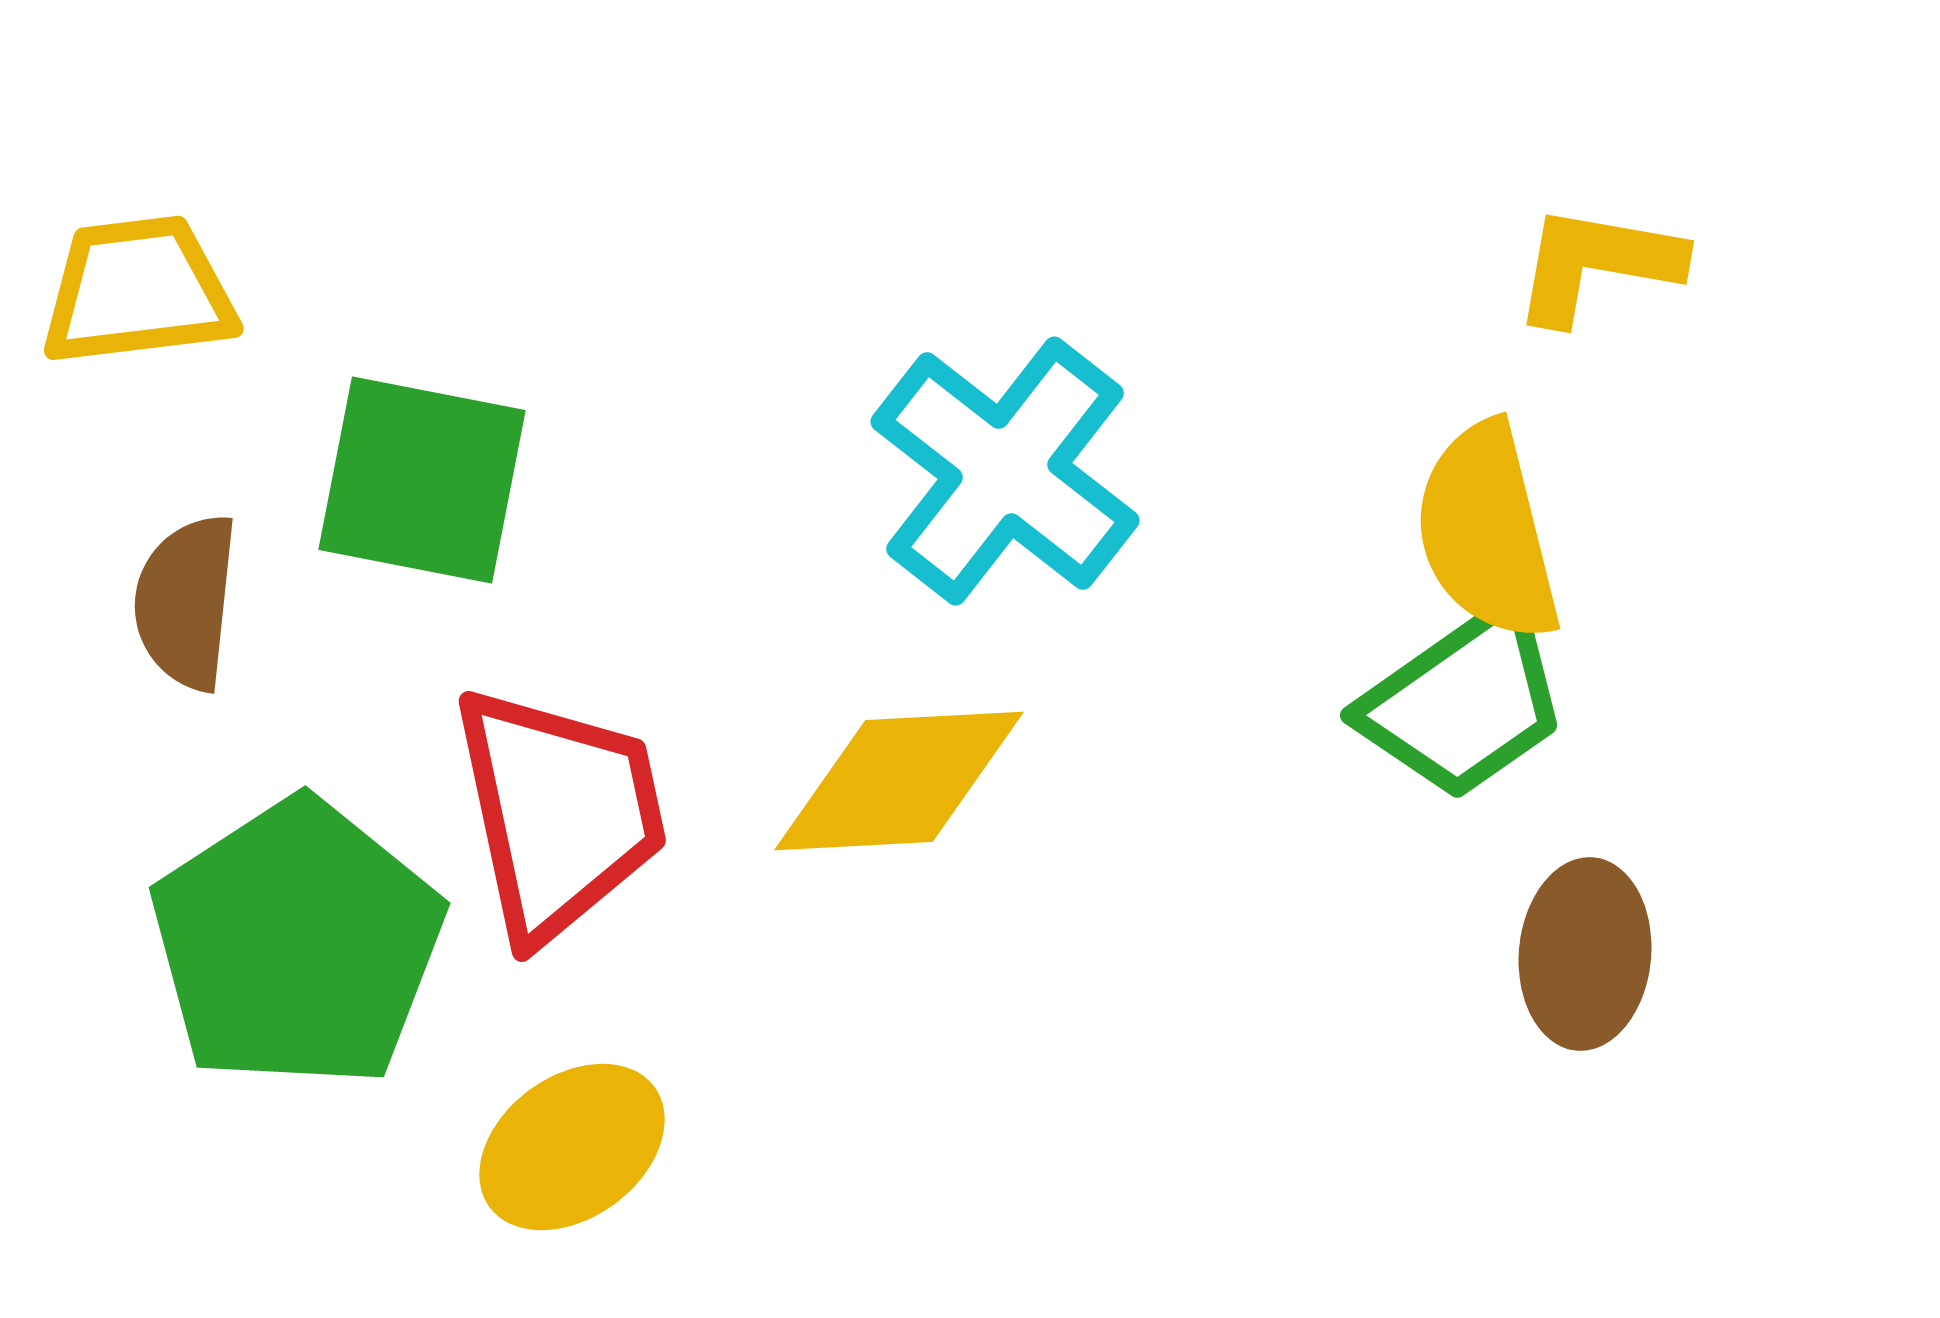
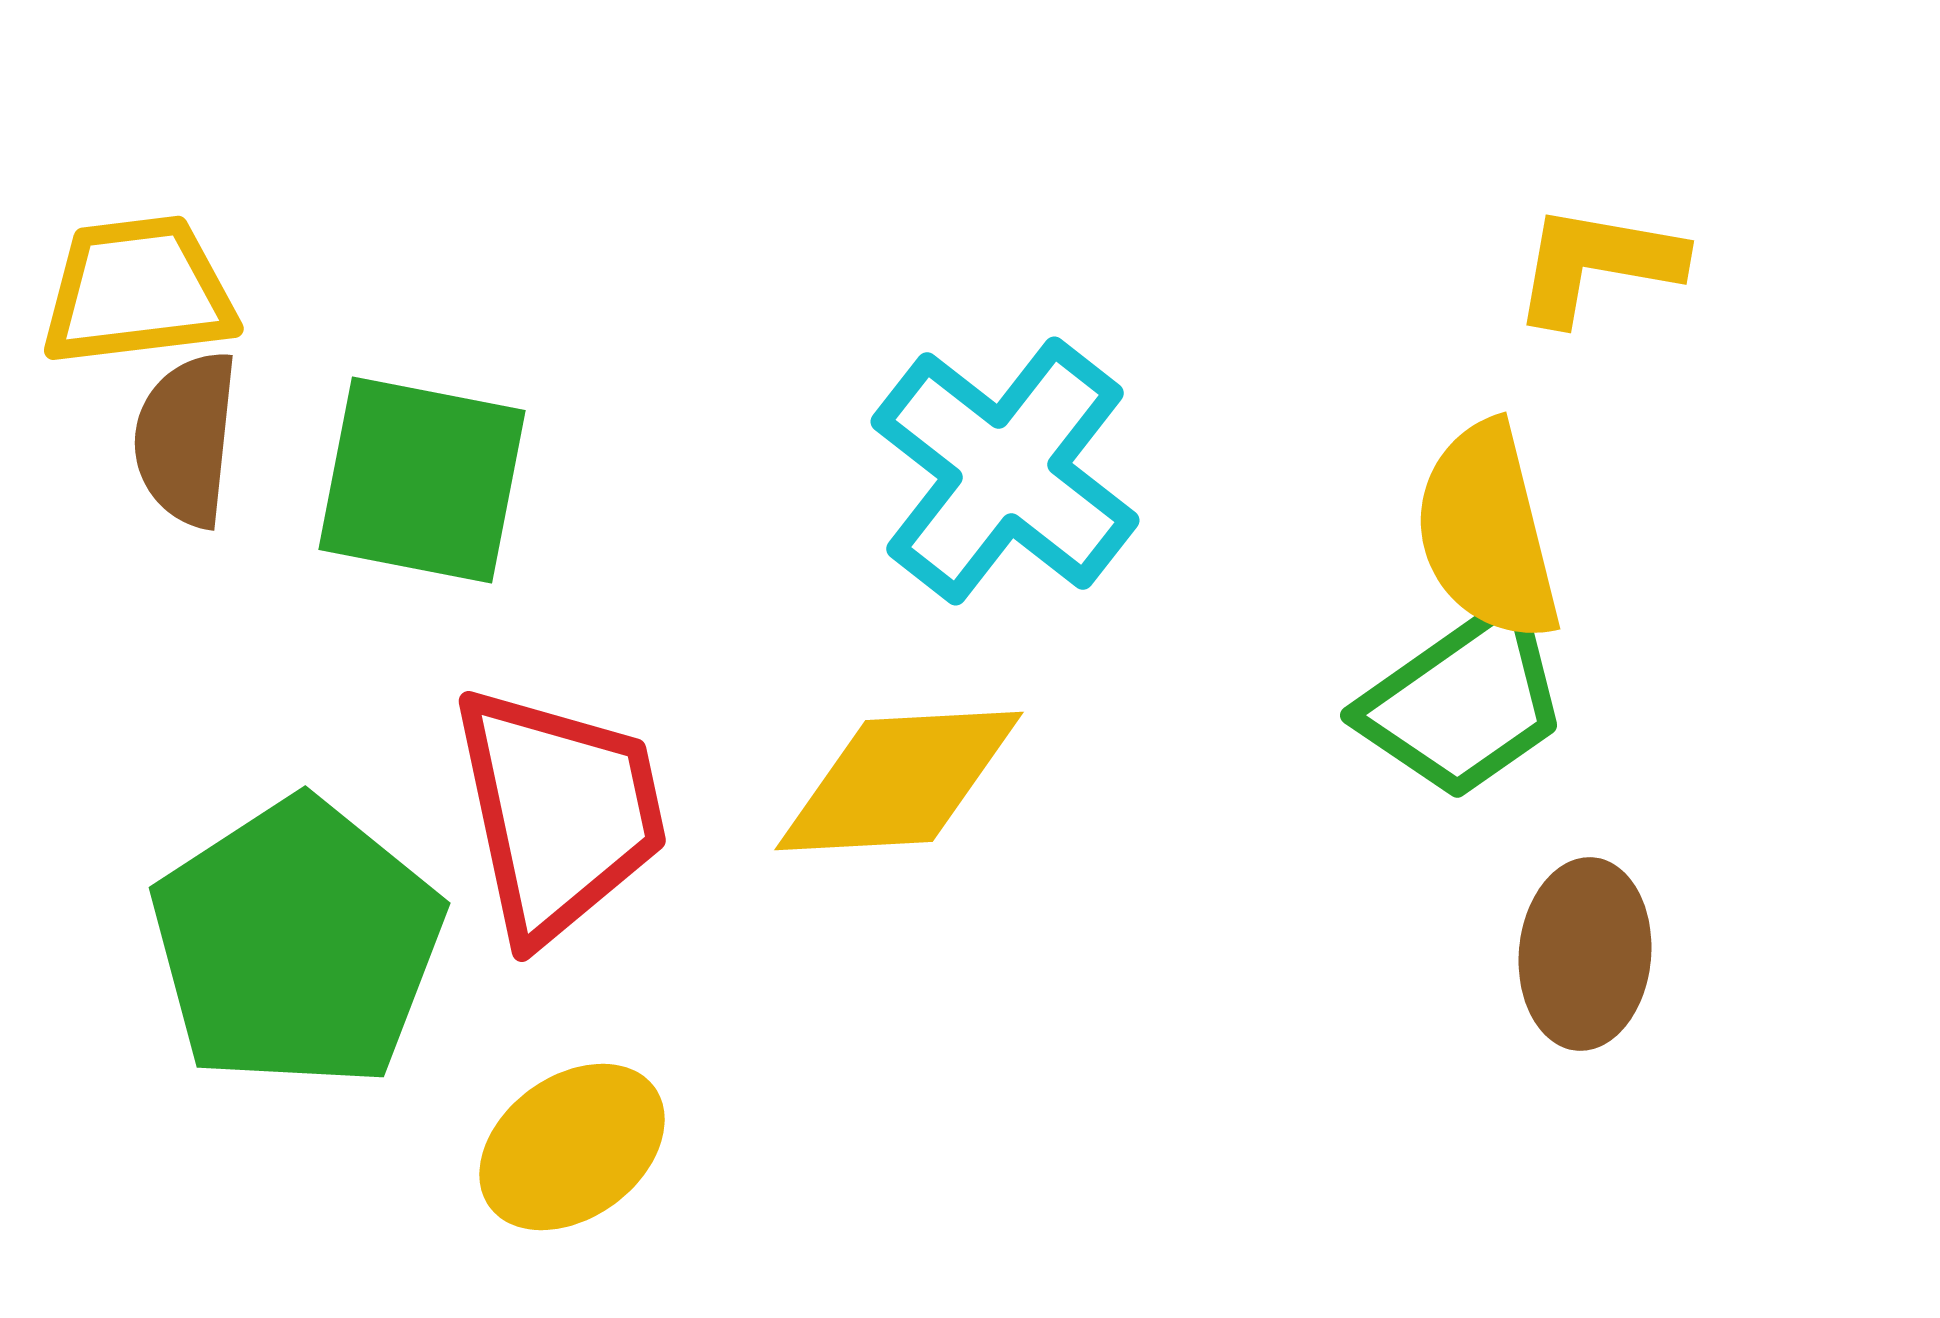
brown semicircle: moved 163 px up
